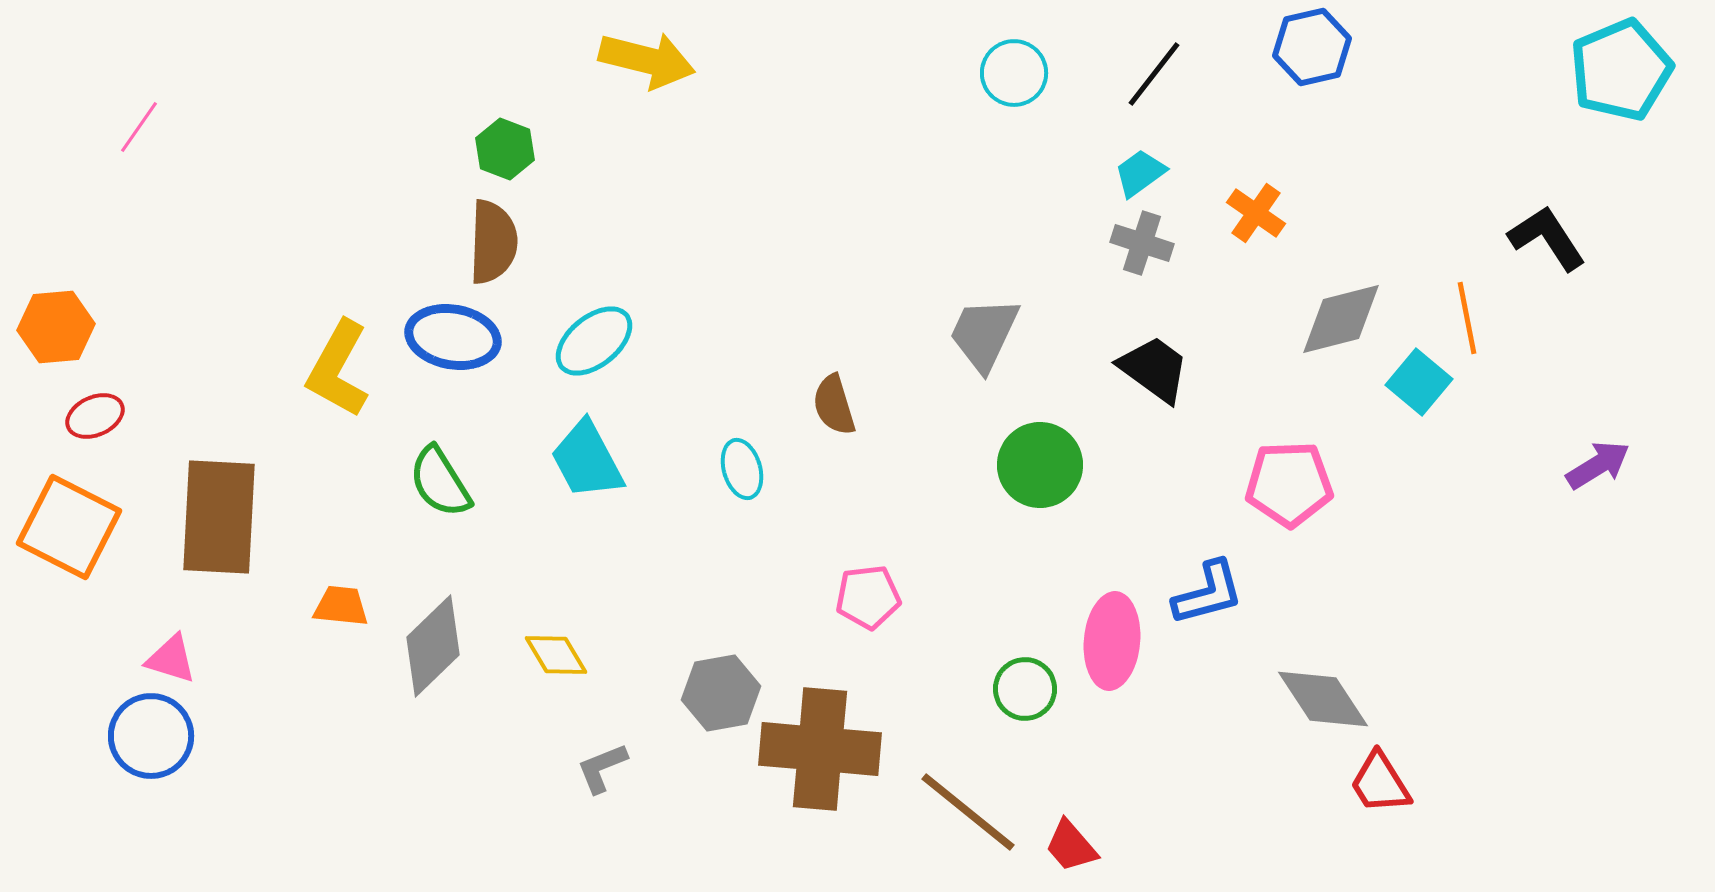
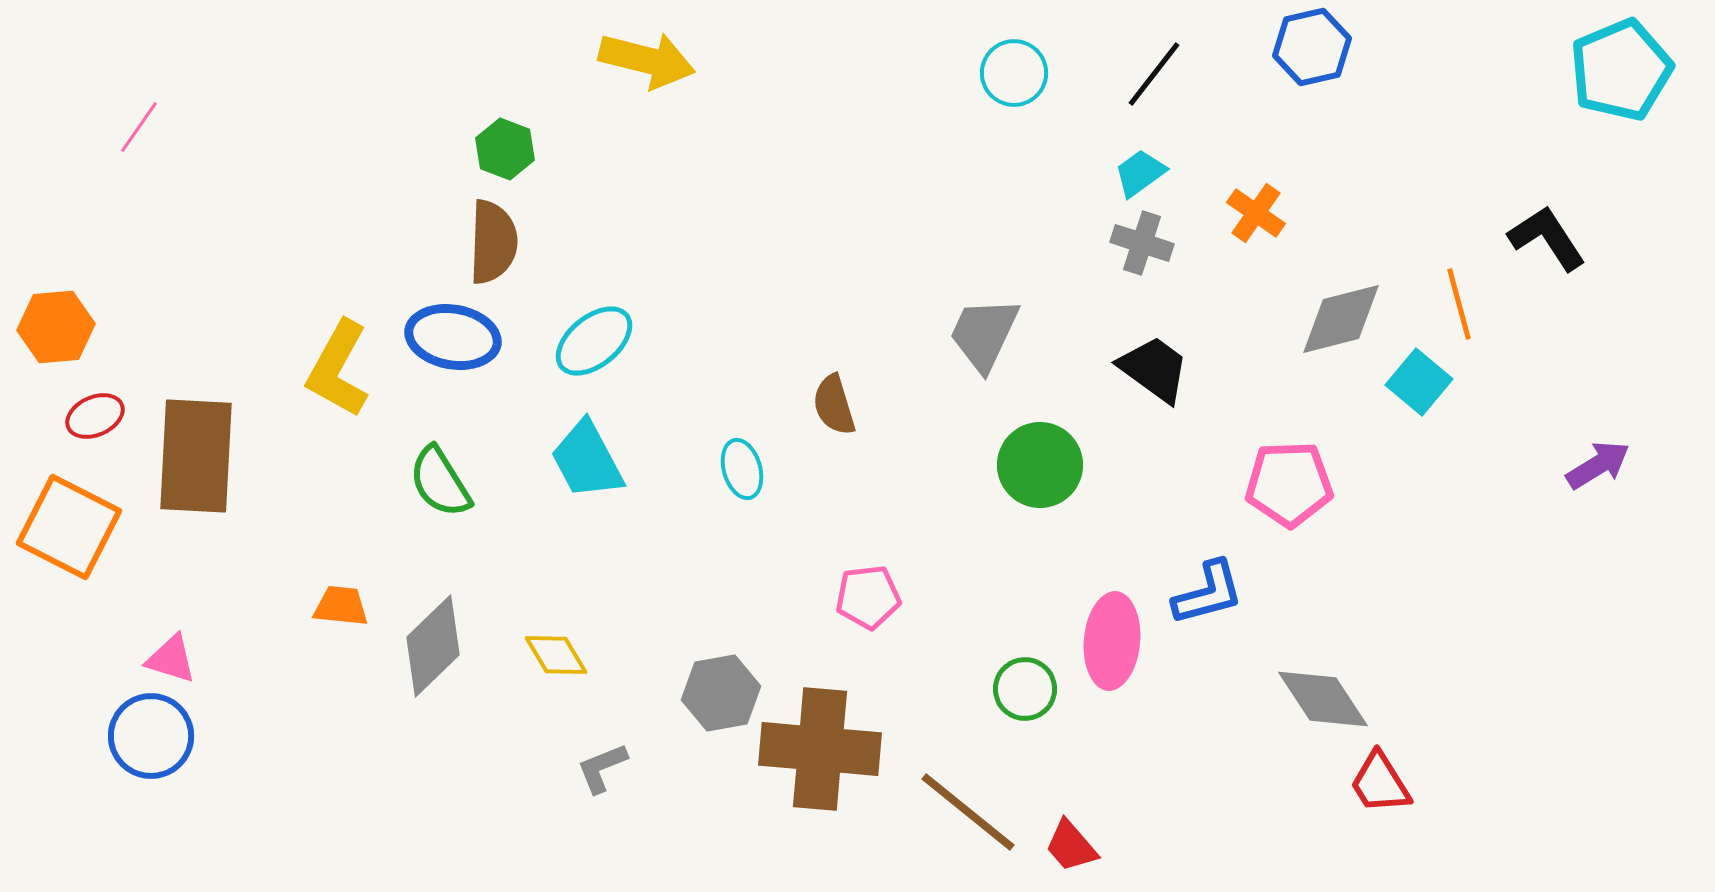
orange line at (1467, 318): moved 8 px left, 14 px up; rotated 4 degrees counterclockwise
brown rectangle at (219, 517): moved 23 px left, 61 px up
